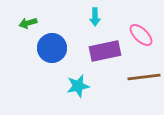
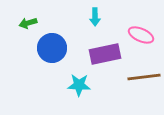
pink ellipse: rotated 20 degrees counterclockwise
purple rectangle: moved 3 px down
cyan star: moved 1 px right, 1 px up; rotated 15 degrees clockwise
